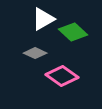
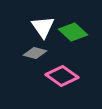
white triangle: moved 8 px down; rotated 35 degrees counterclockwise
gray diamond: rotated 10 degrees counterclockwise
